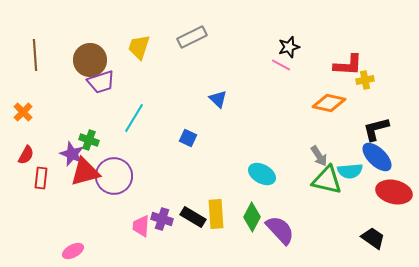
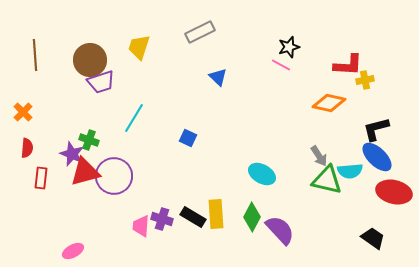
gray rectangle: moved 8 px right, 5 px up
blue triangle: moved 22 px up
red semicircle: moved 1 px right, 7 px up; rotated 24 degrees counterclockwise
